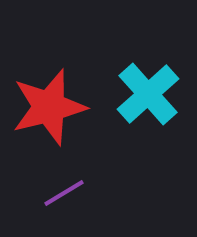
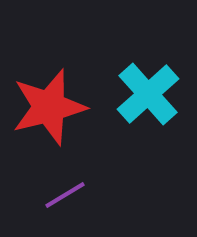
purple line: moved 1 px right, 2 px down
